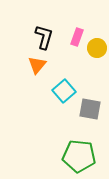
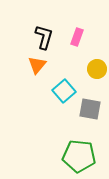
yellow circle: moved 21 px down
